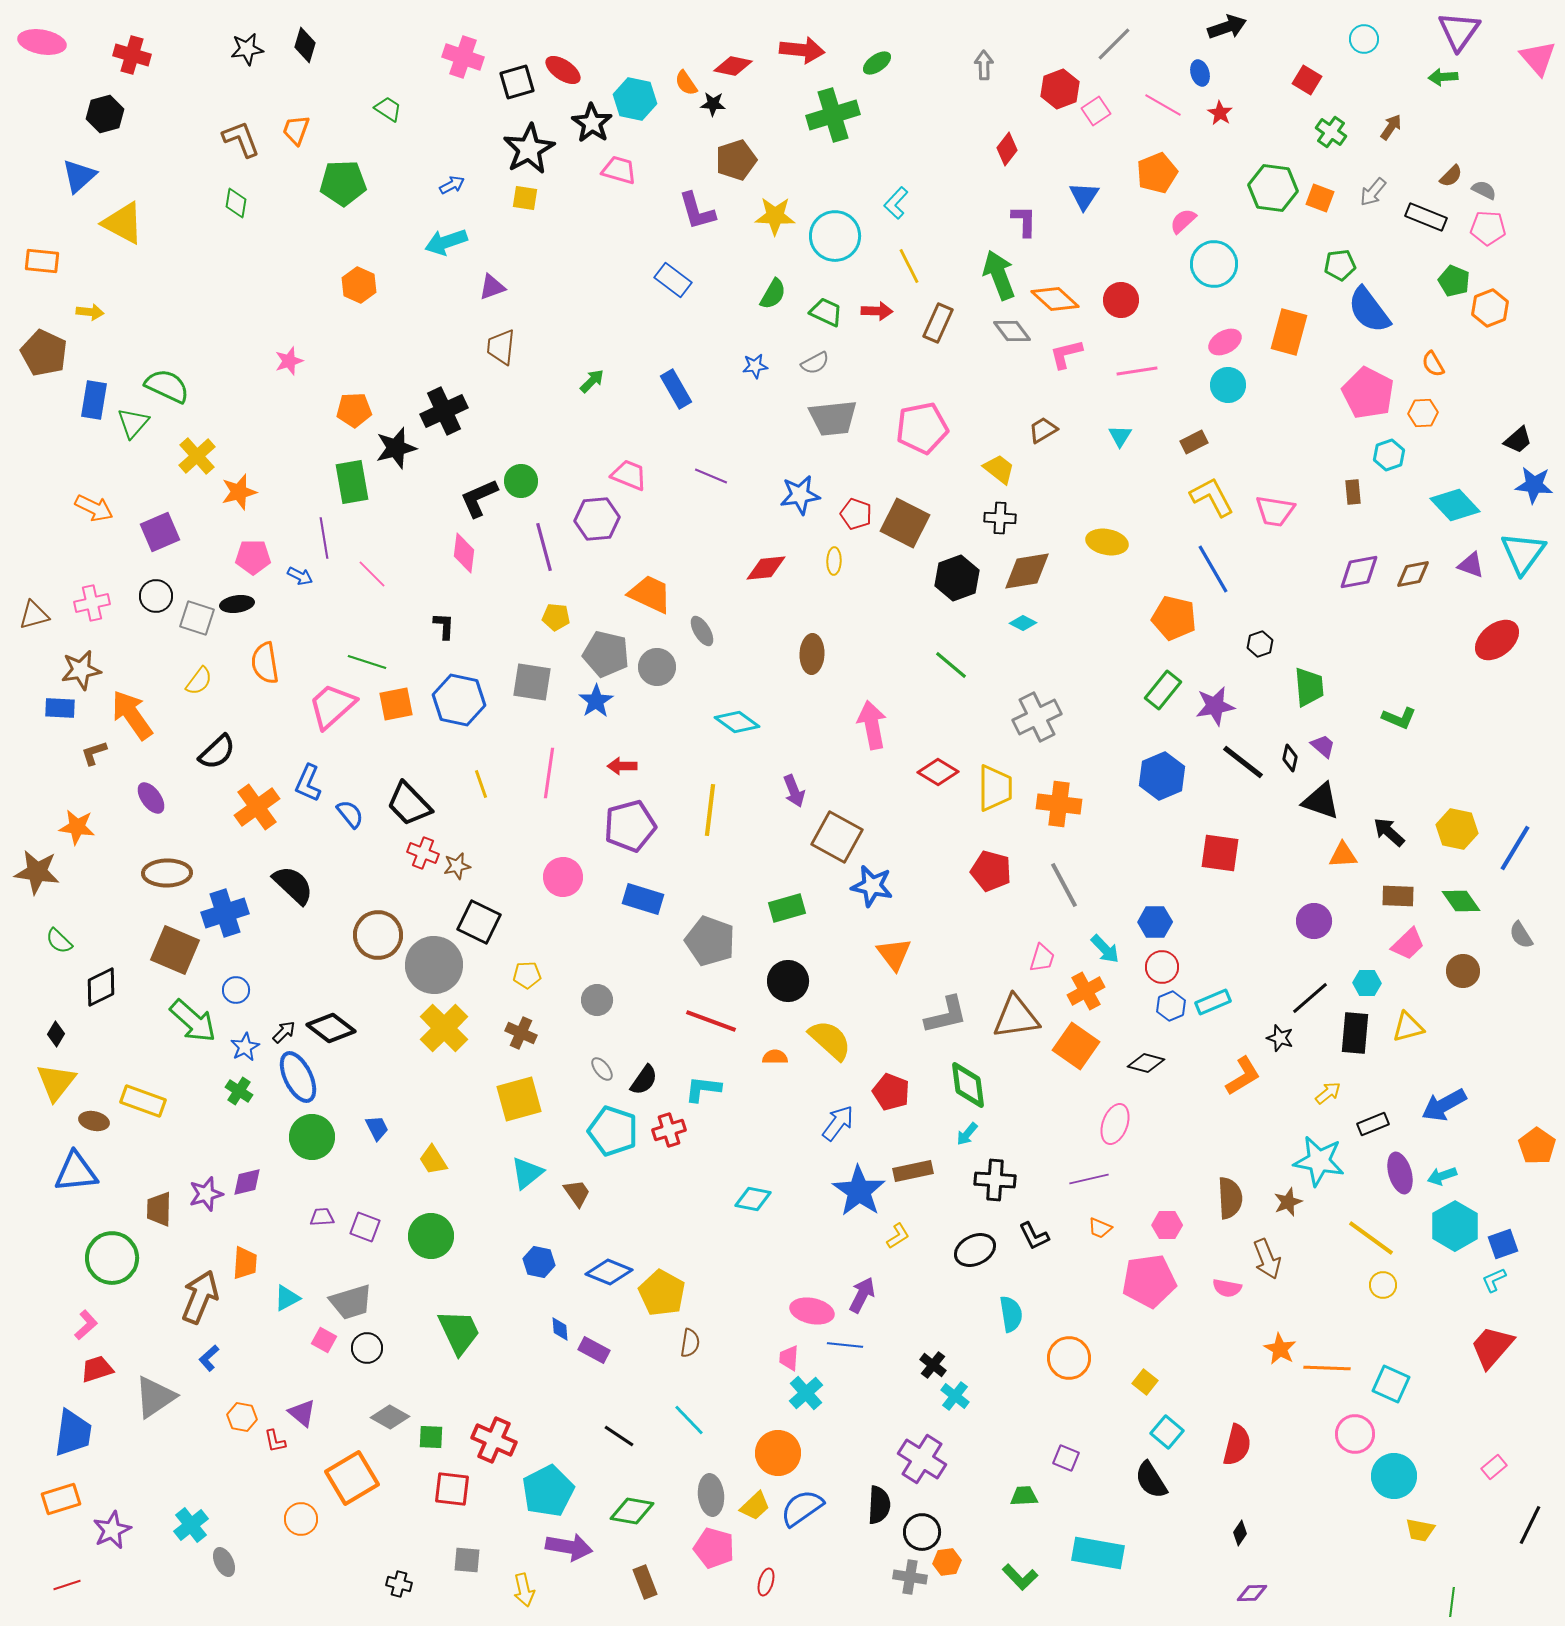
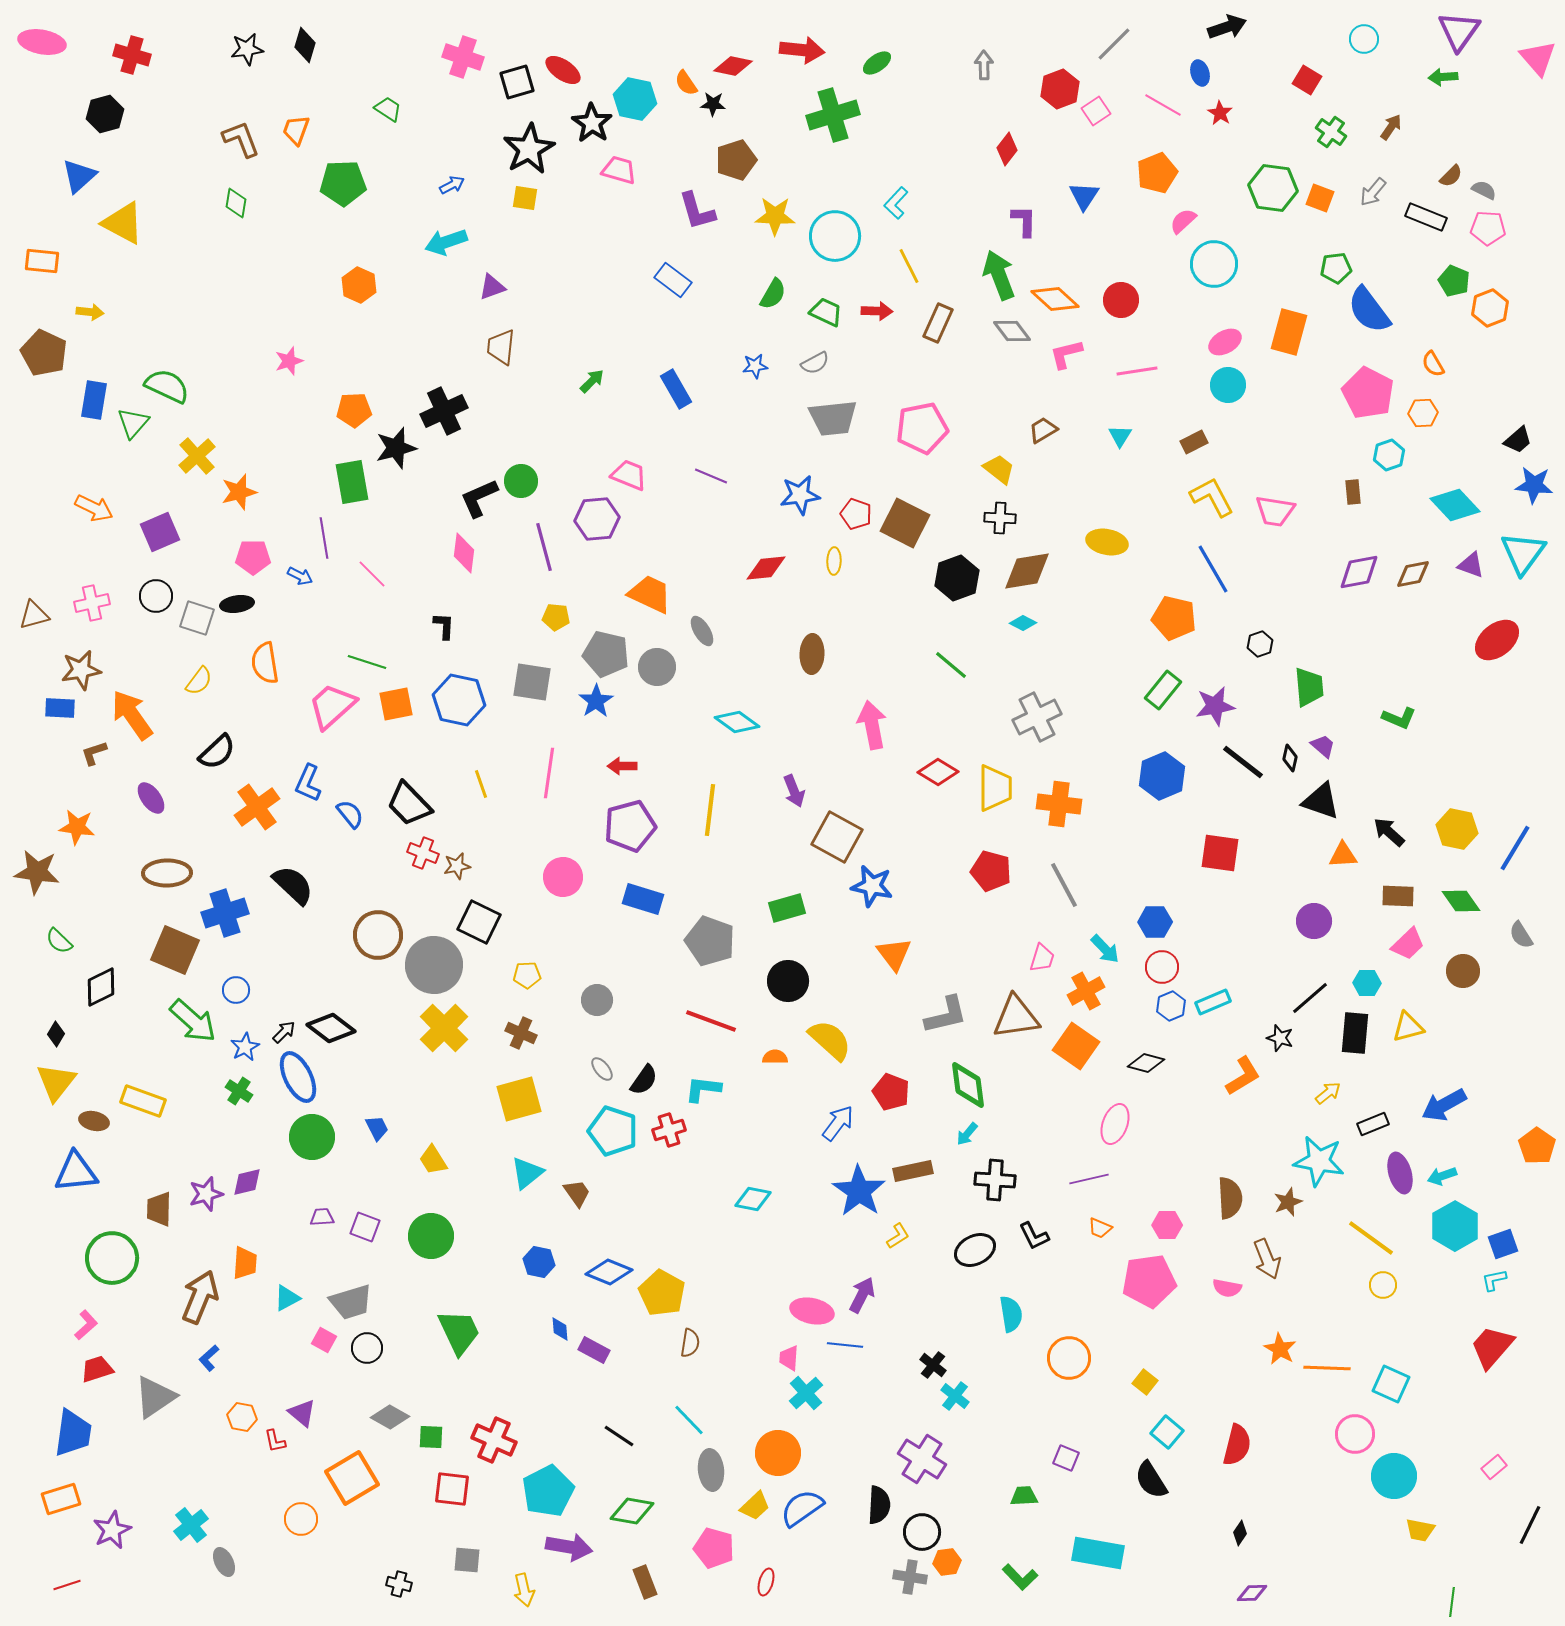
green pentagon at (1340, 265): moved 4 px left, 3 px down
cyan L-shape at (1494, 1280): rotated 12 degrees clockwise
gray ellipse at (711, 1495): moved 25 px up
